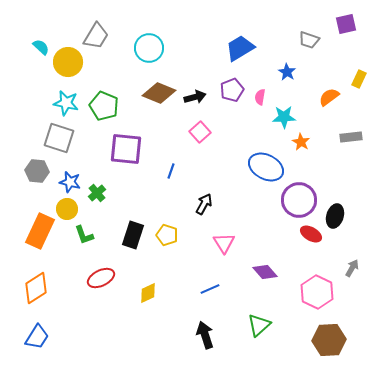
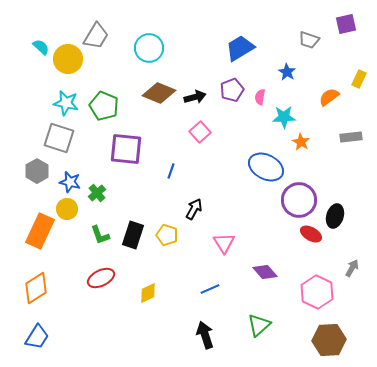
yellow circle at (68, 62): moved 3 px up
gray hexagon at (37, 171): rotated 25 degrees clockwise
black arrow at (204, 204): moved 10 px left, 5 px down
green L-shape at (84, 235): moved 16 px right
